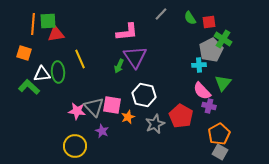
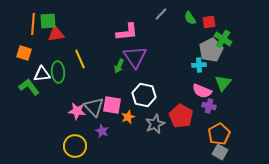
green L-shape: rotated 10 degrees clockwise
pink semicircle: rotated 24 degrees counterclockwise
